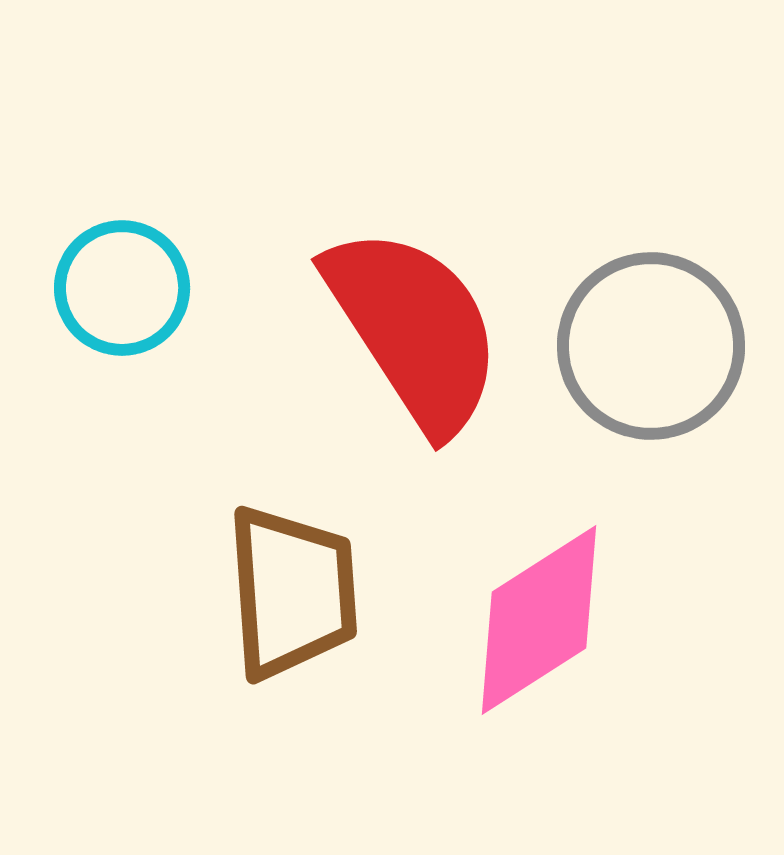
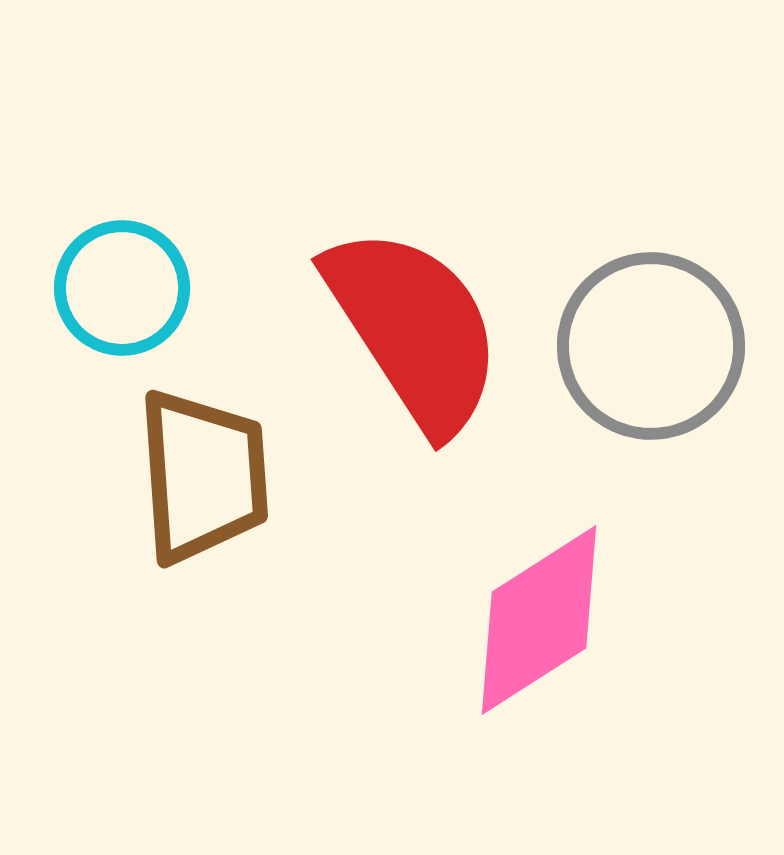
brown trapezoid: moved 89 px left, 116 px up
